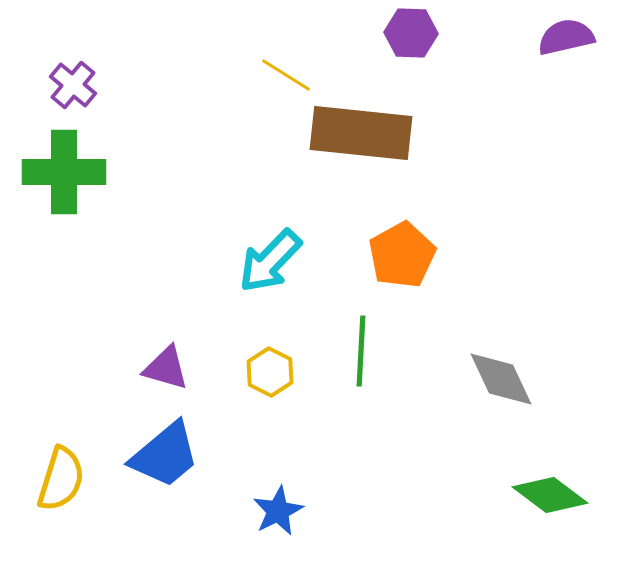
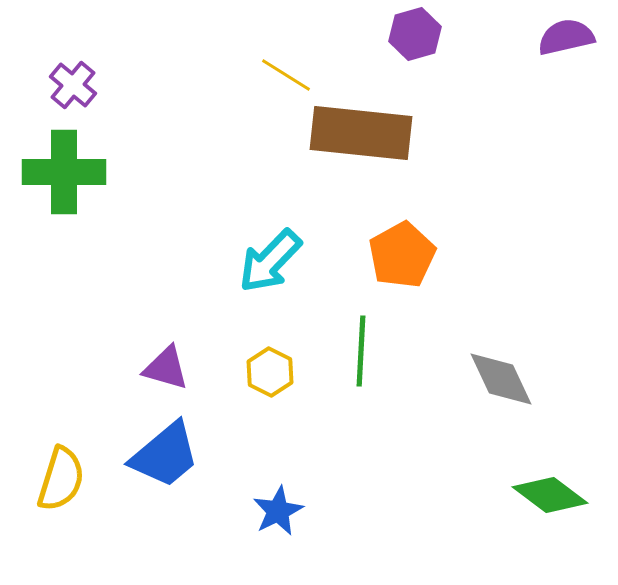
purple hexagon: moved 4 px right, 1 px down; rotated 18 degrees counterclockwise
